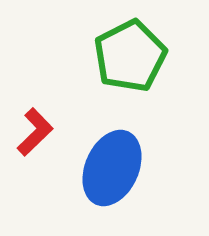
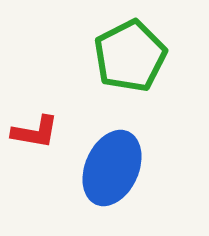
red L-shape: rotated 54 degrees clockwise
